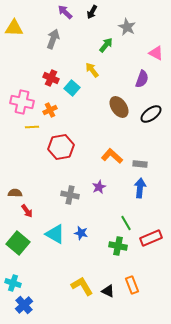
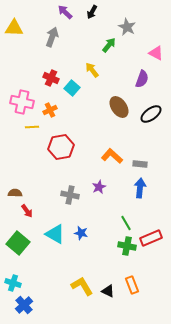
gray arrow: moved 1 px left, 2 px up
green arrow: moved 3 px right
green cross: moved 9 px right
